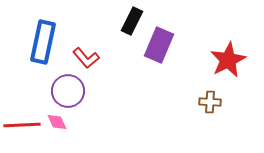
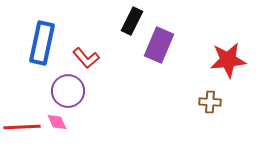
blue rectangle: moved 1 px left, 1 px down
red star: rotated 21 degrees clockwise
red line: moved 2 px down
